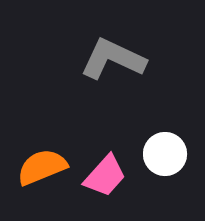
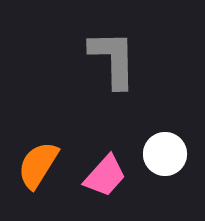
gray L-shape: rotated 64 degrees clockwise
orange semicircle: moved 4 px left, 2 px up; rotated 36 degrees counterclockwise
